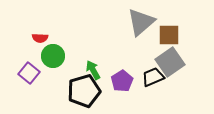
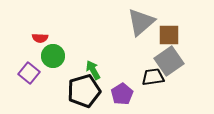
gray square: moved 1 px left, 1 px up
black trapezoid: rotated 15 degrees clockwise
purple pentagon: moved 13 px down
